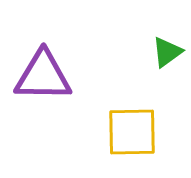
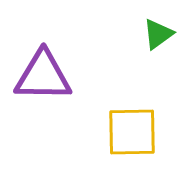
green triangle: moved 9 px left, 18 px up
